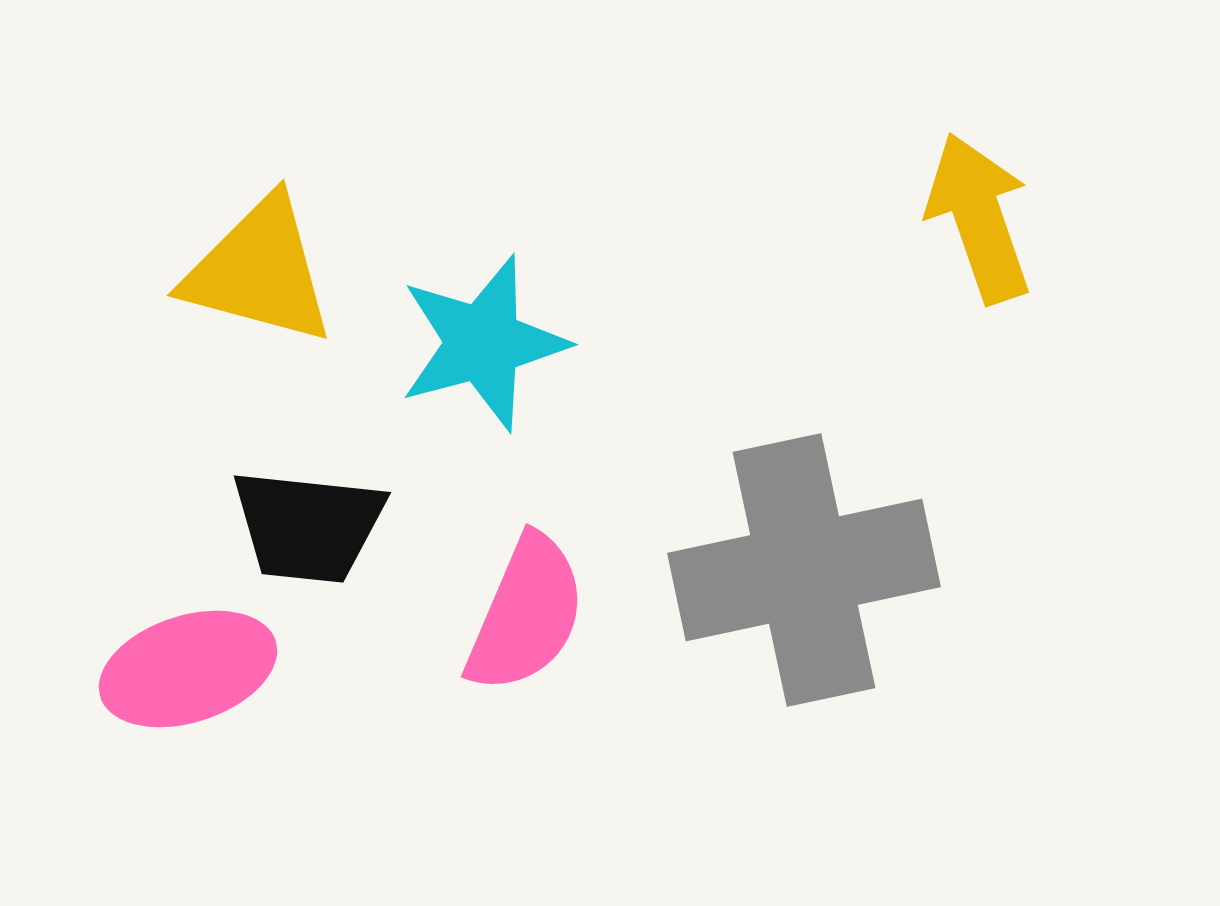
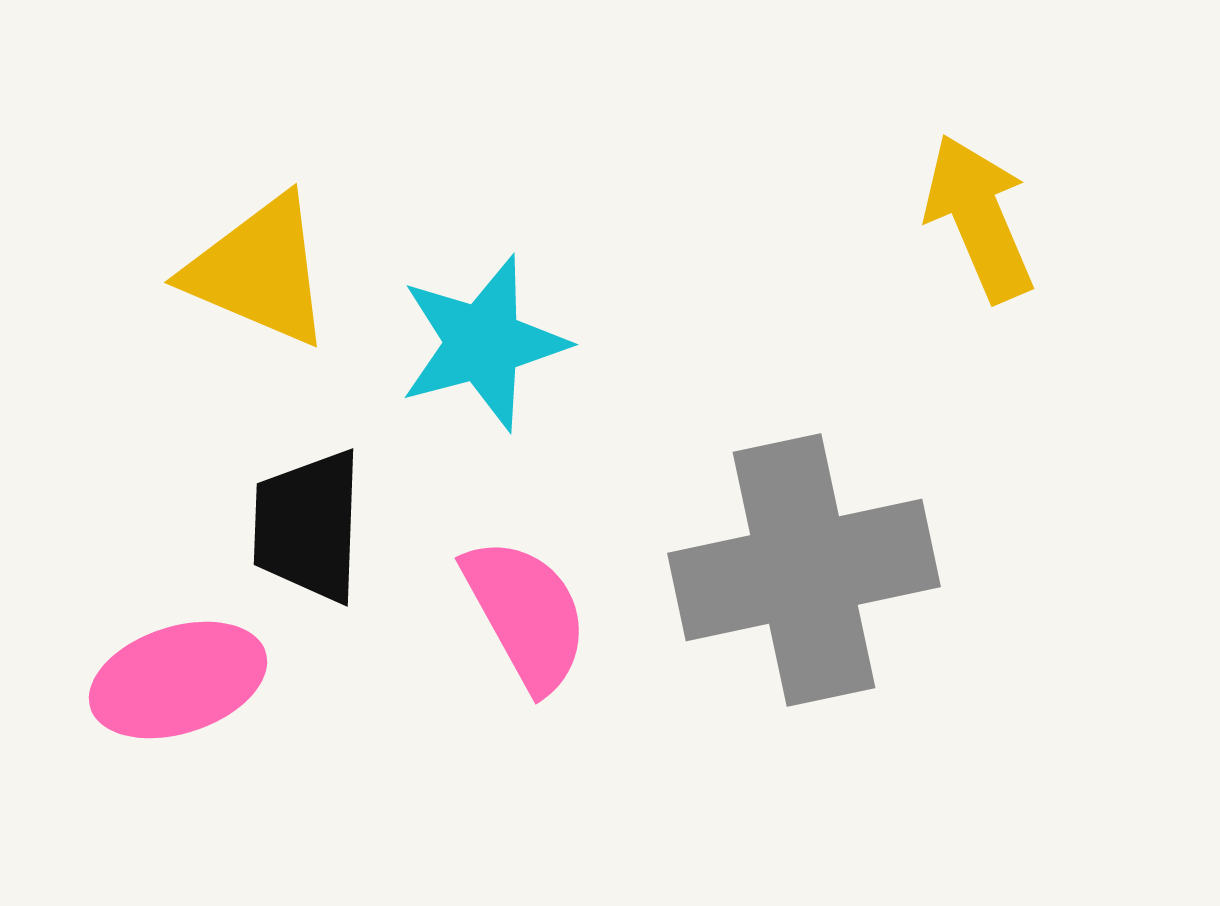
yellow arrow: rotated 4 degrees counterclockwise
yellow triangle: rotated 8 degrees clockwise
black trapezoid: rotated 86 degrees clockwise
pink semicircle: rotated 52 degrees counterclockwise
pink ellipse: moved 10 px left, 11 px down
